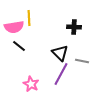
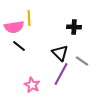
gray line: rotated 24 degrees clockwise
pink star: moved 1 px right, 1 px down
